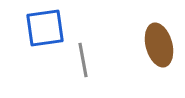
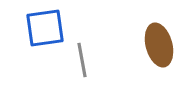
gray line: moved 1 px left
